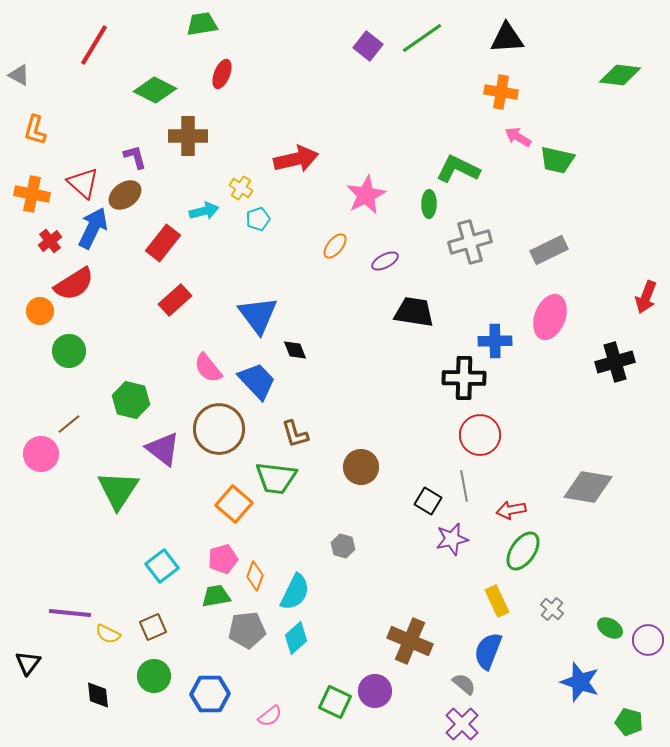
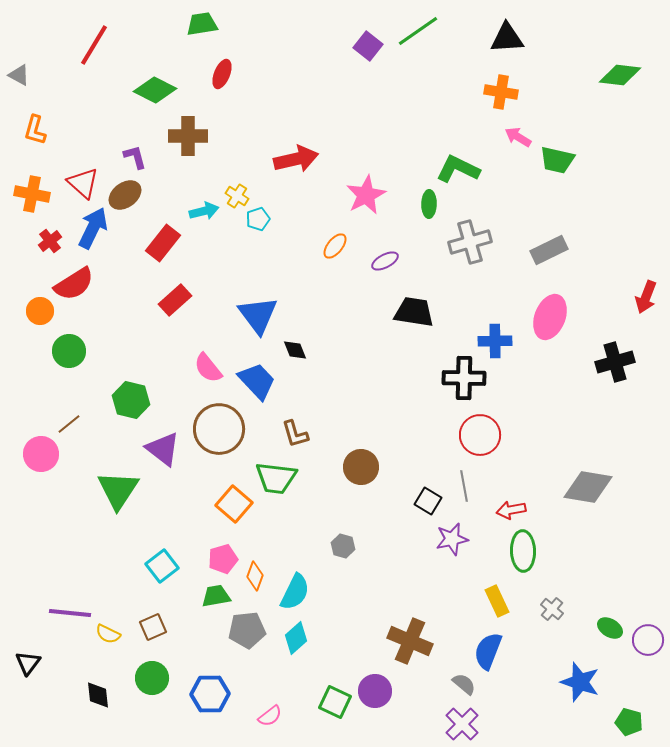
green line at (422, 38): moved 4 px left, 7 px up
yellow cross at (241, 188): moved 4 px left, 8 px down
green ellipse at (523, 551): rotated 36 degrees counterclockwise
green circle at (154, 676): moved 2 px left, 2 px down
